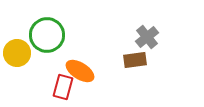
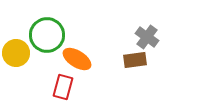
gray cross: rotated 15 degrees counterclockwise
yellow circle: moved 1 px left
orange ellipse: moved 3 px left, 12 px up
